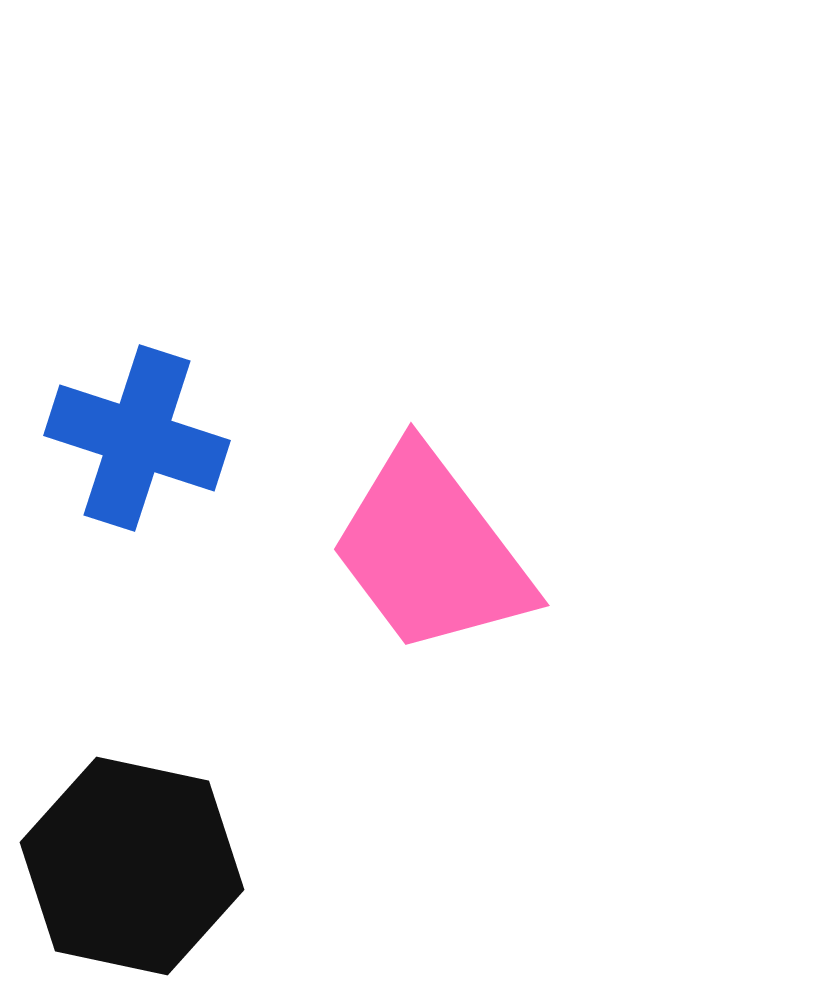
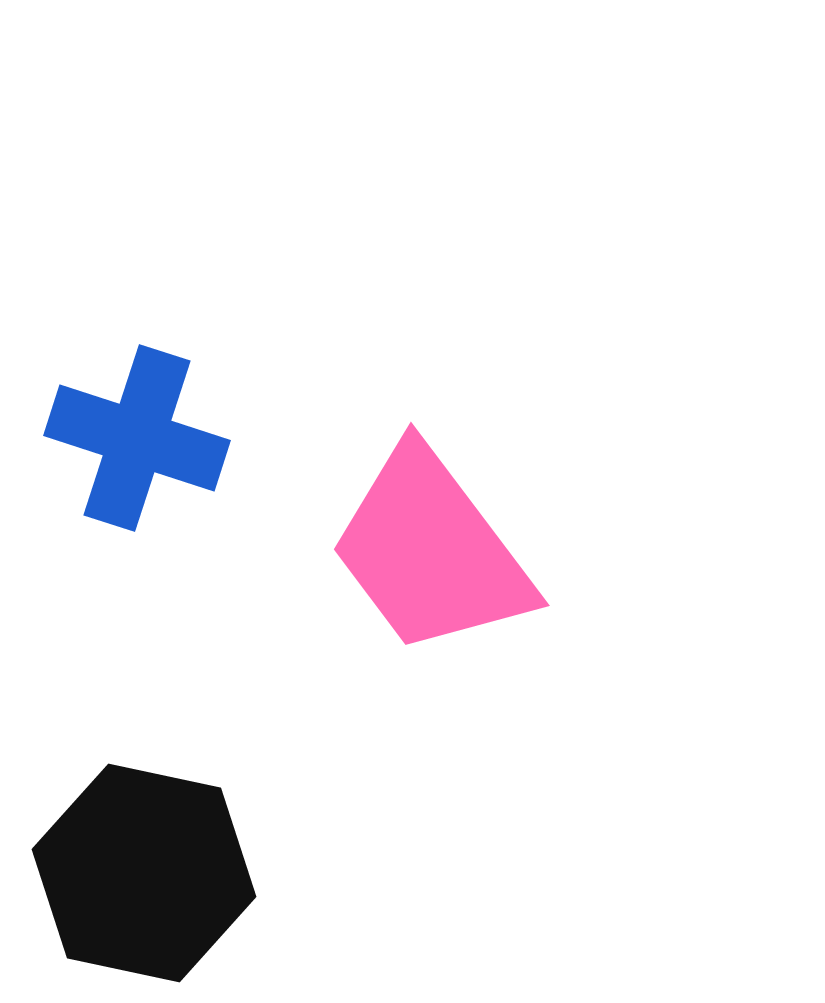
black hexagon: moved 12 px right, 7 px down
